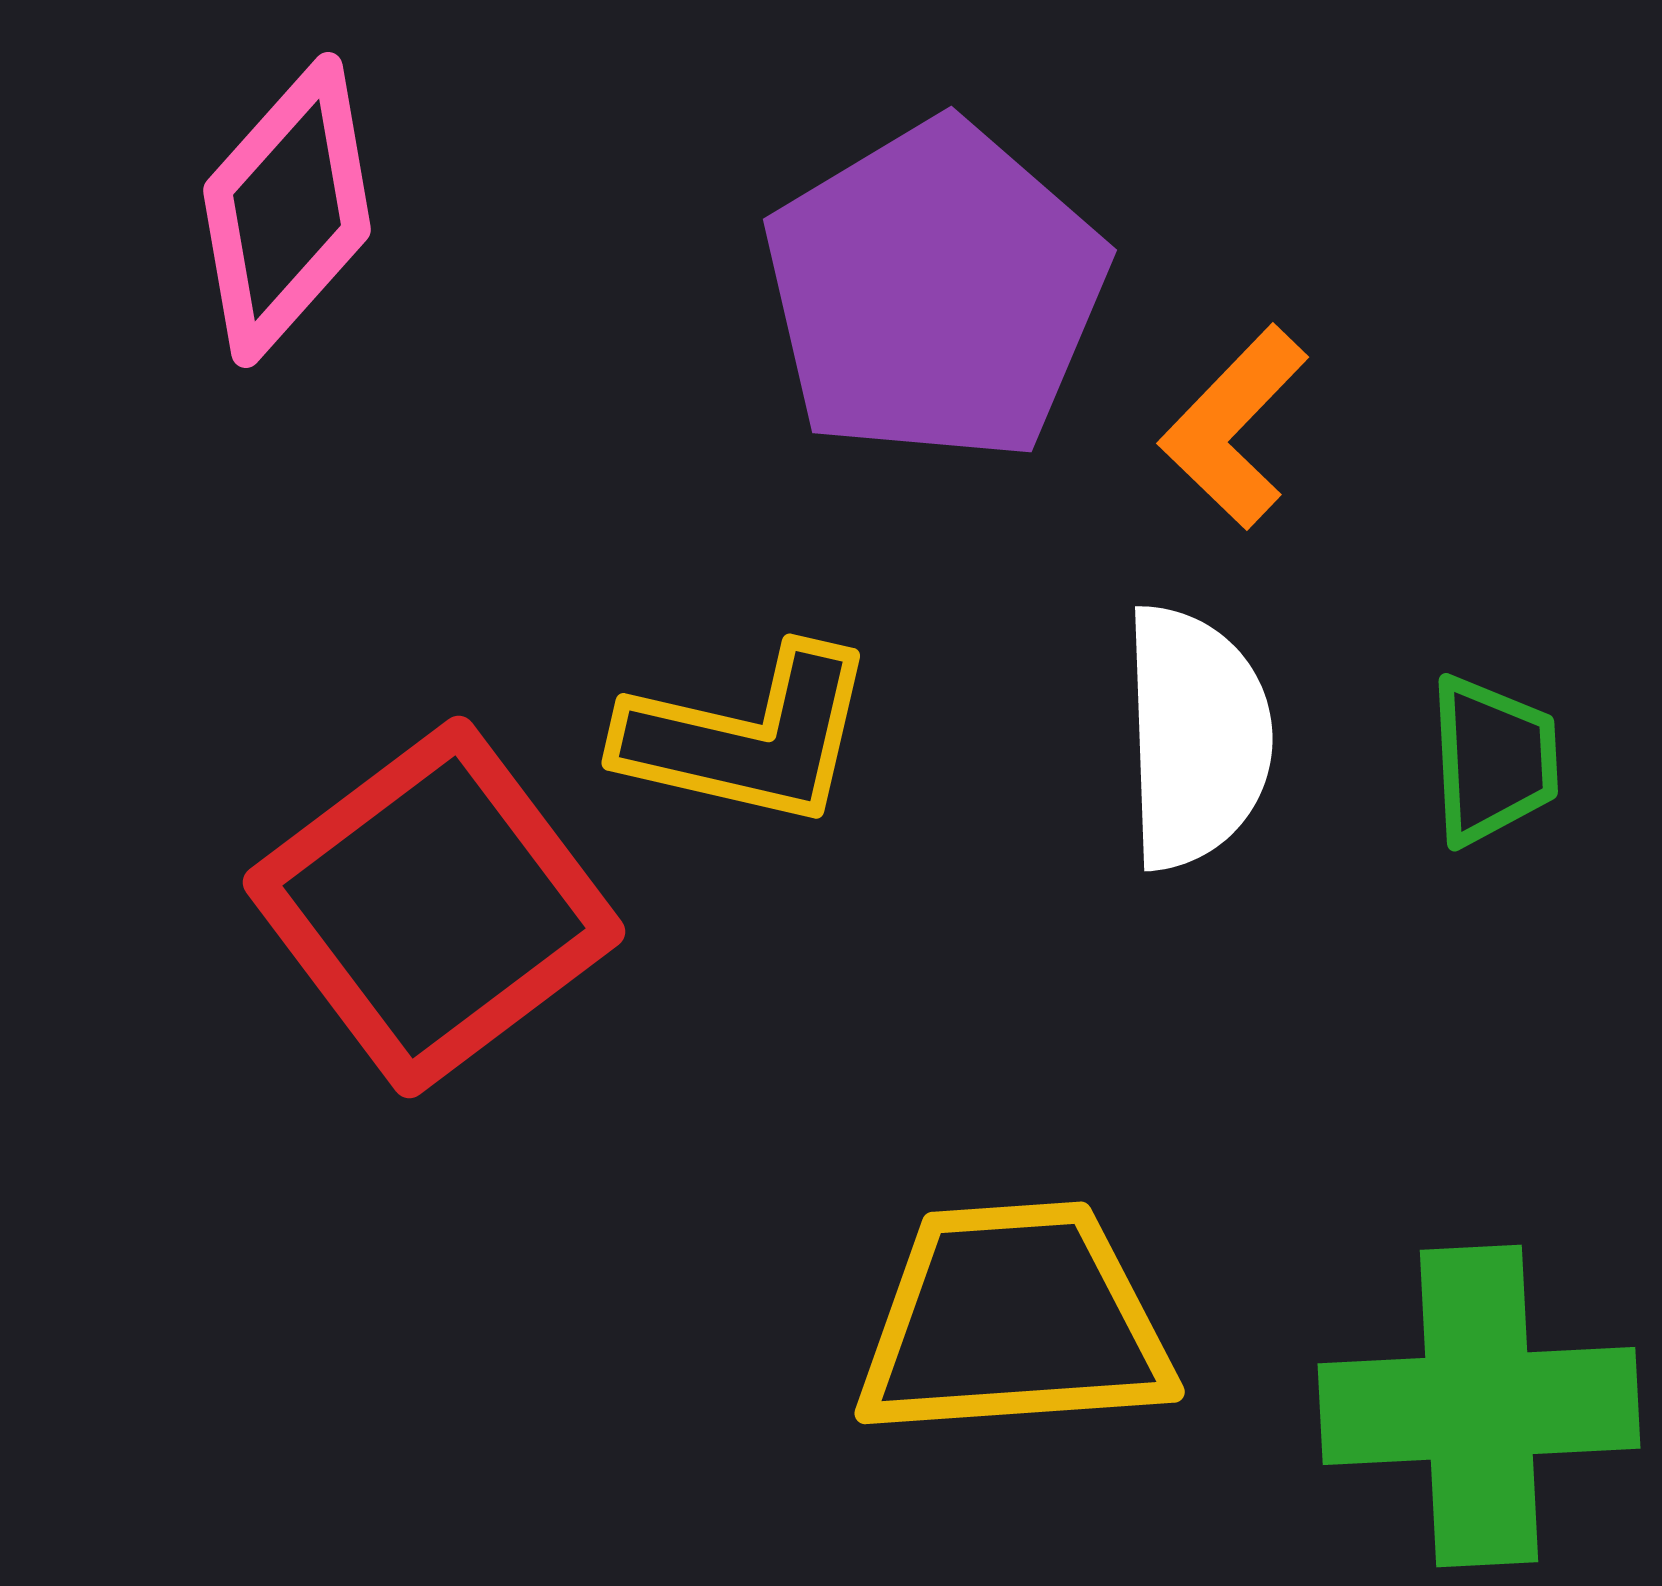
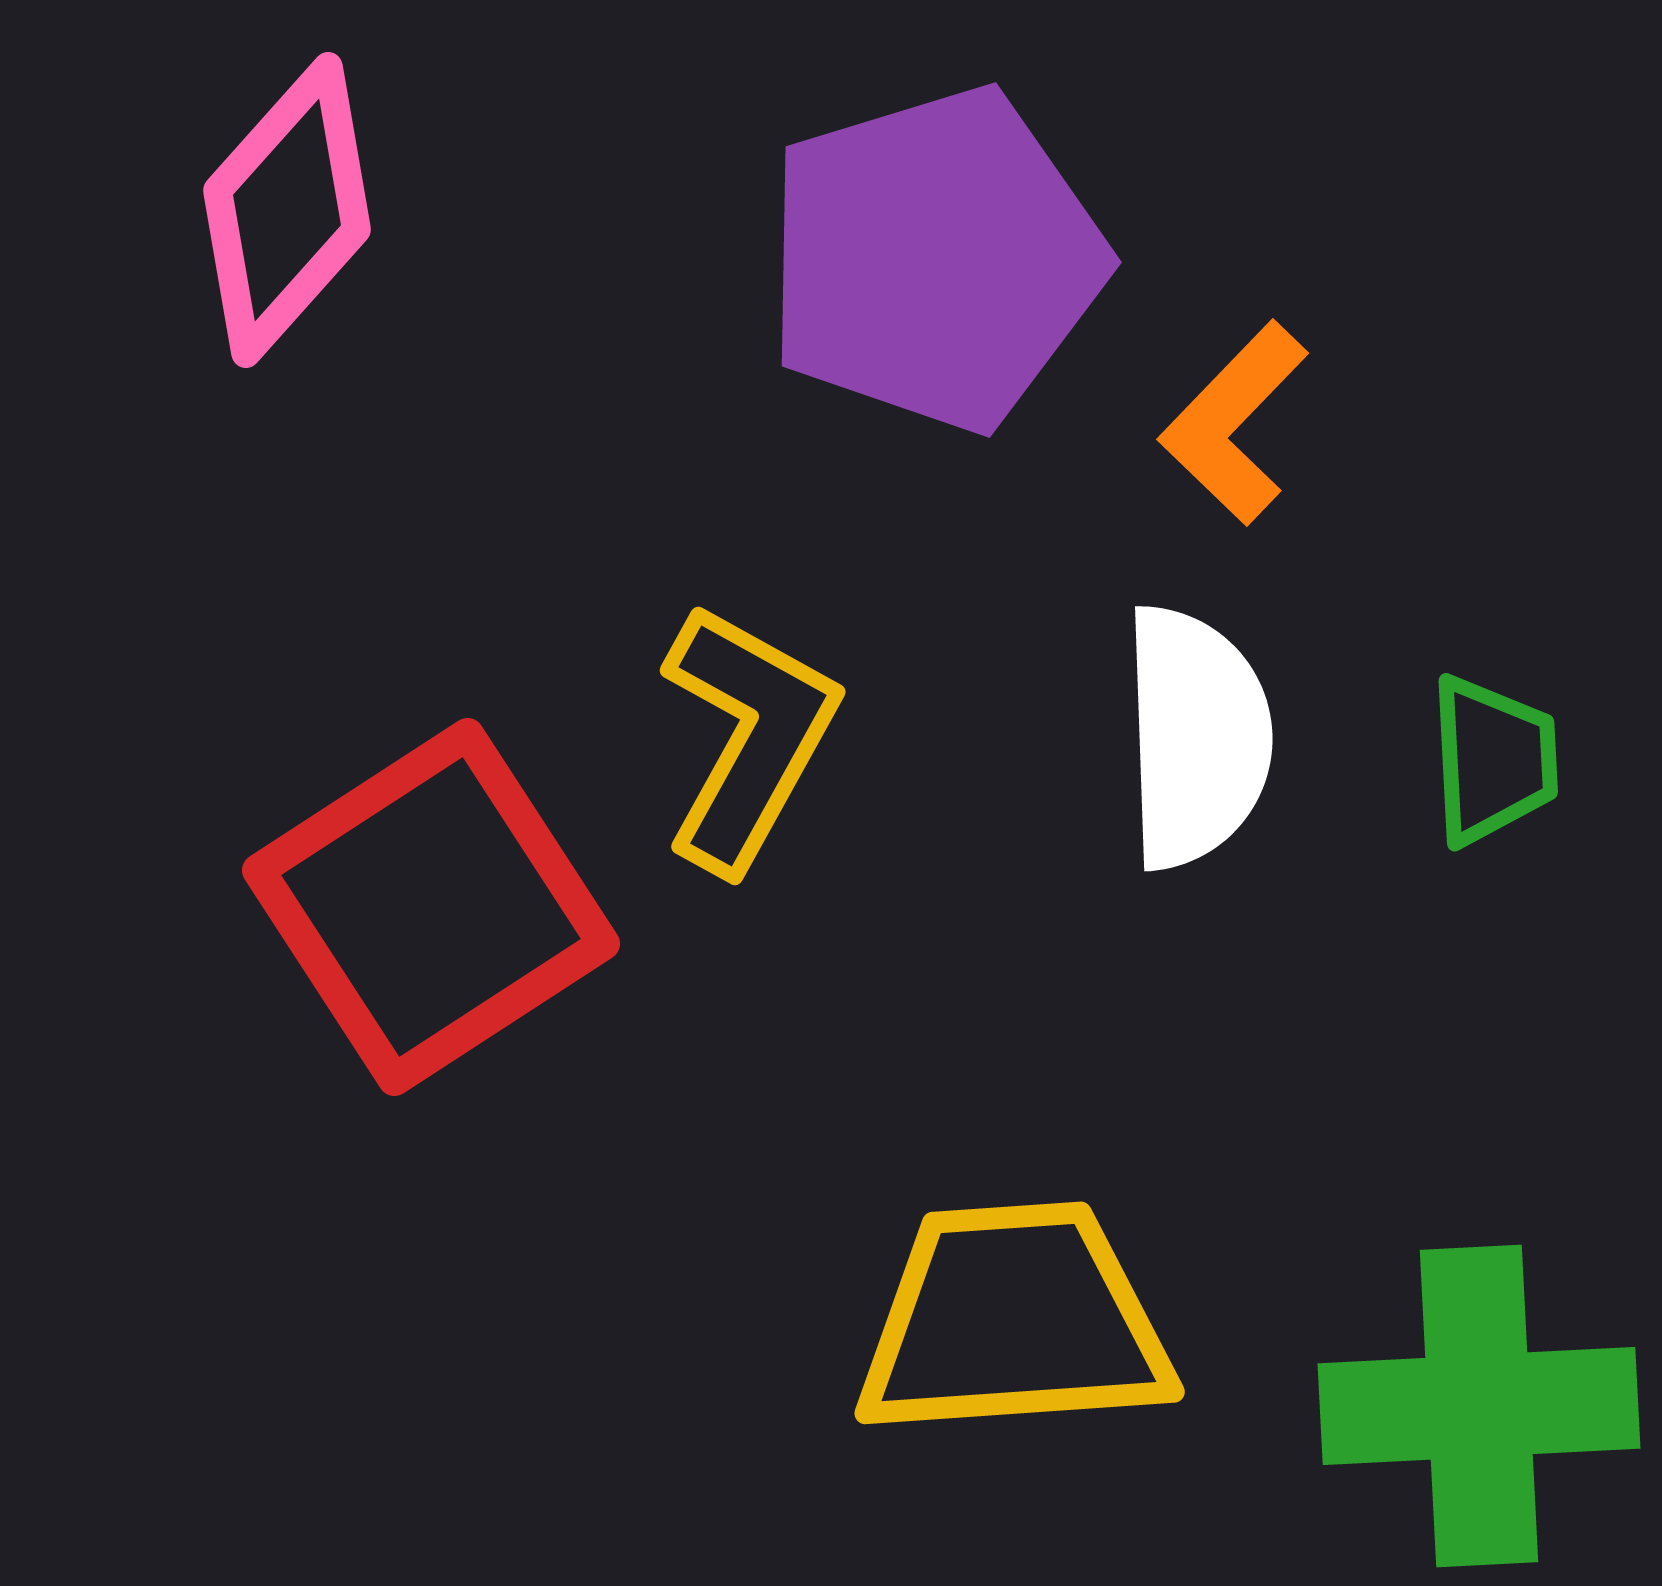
purple pentagon: moved 33 px up; rotated 14 degrees clockwise
orange L-shape: moved 4 px up
yellow L-shape: rotated 74 degrees counterclockwise
red square: moved 3 px left; rotated 4 degrees clockwise
